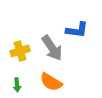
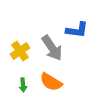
yellow cross: rotated 18 degrees counterclockwise
green arrow: moved 6 px right
